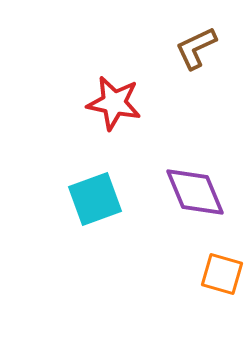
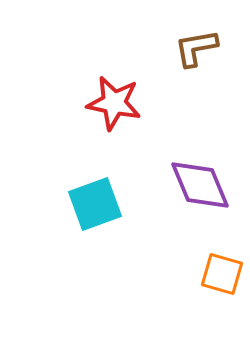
brown L-shape: rotated 15 degrees clockwise
purple diamond: moved 5 px right, 7 px up
cyan square: moved 5 px down
